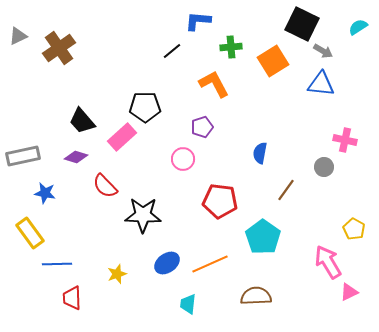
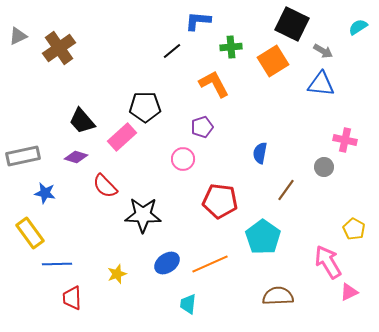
black square: moved 10 px left
brown semicircle: moved 22 px right
